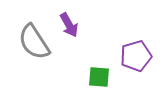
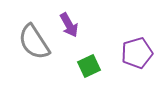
purple pentagon: moved 1 px right, 3 px up
green square: moved 10 px left, 11 px up; rotated 30 degrees counterclockwise
